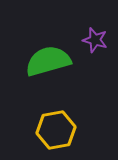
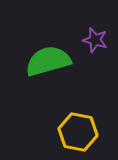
yellow hexagon: moved 22 px right, 2 px down; rotated 21 degrees clockwise
